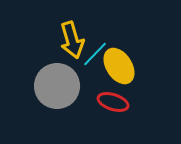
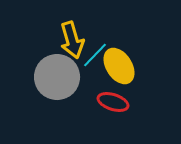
cyan line: moved 1 px down
gray circle: moved 9 px up
